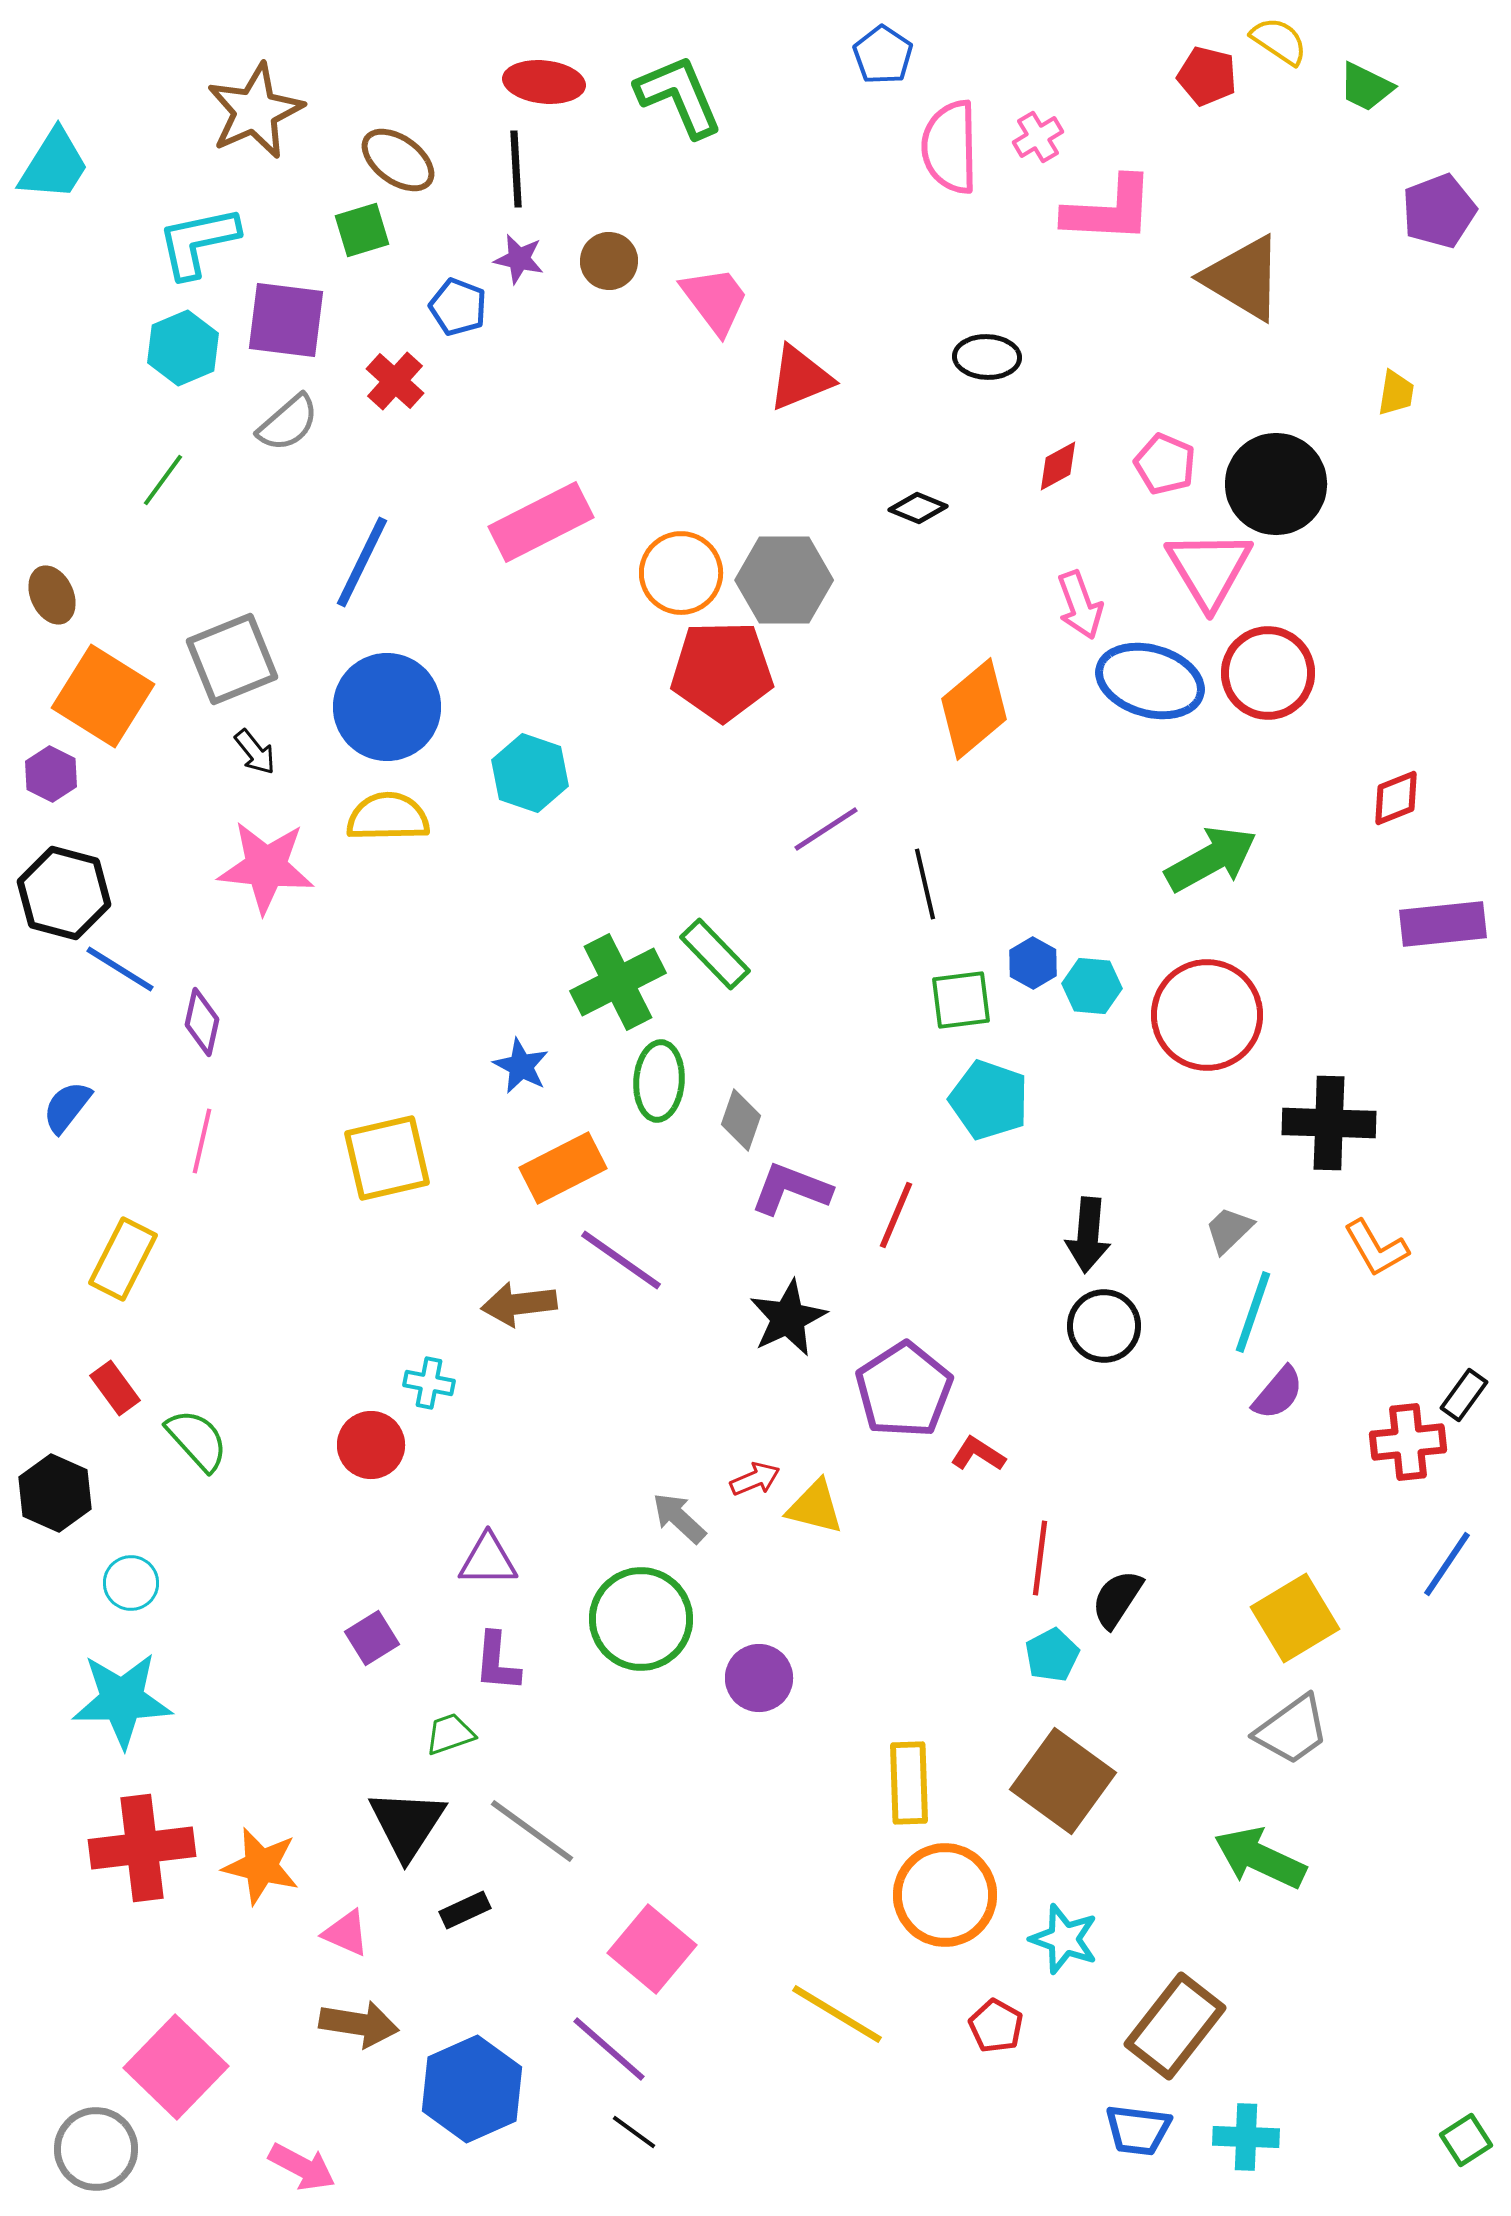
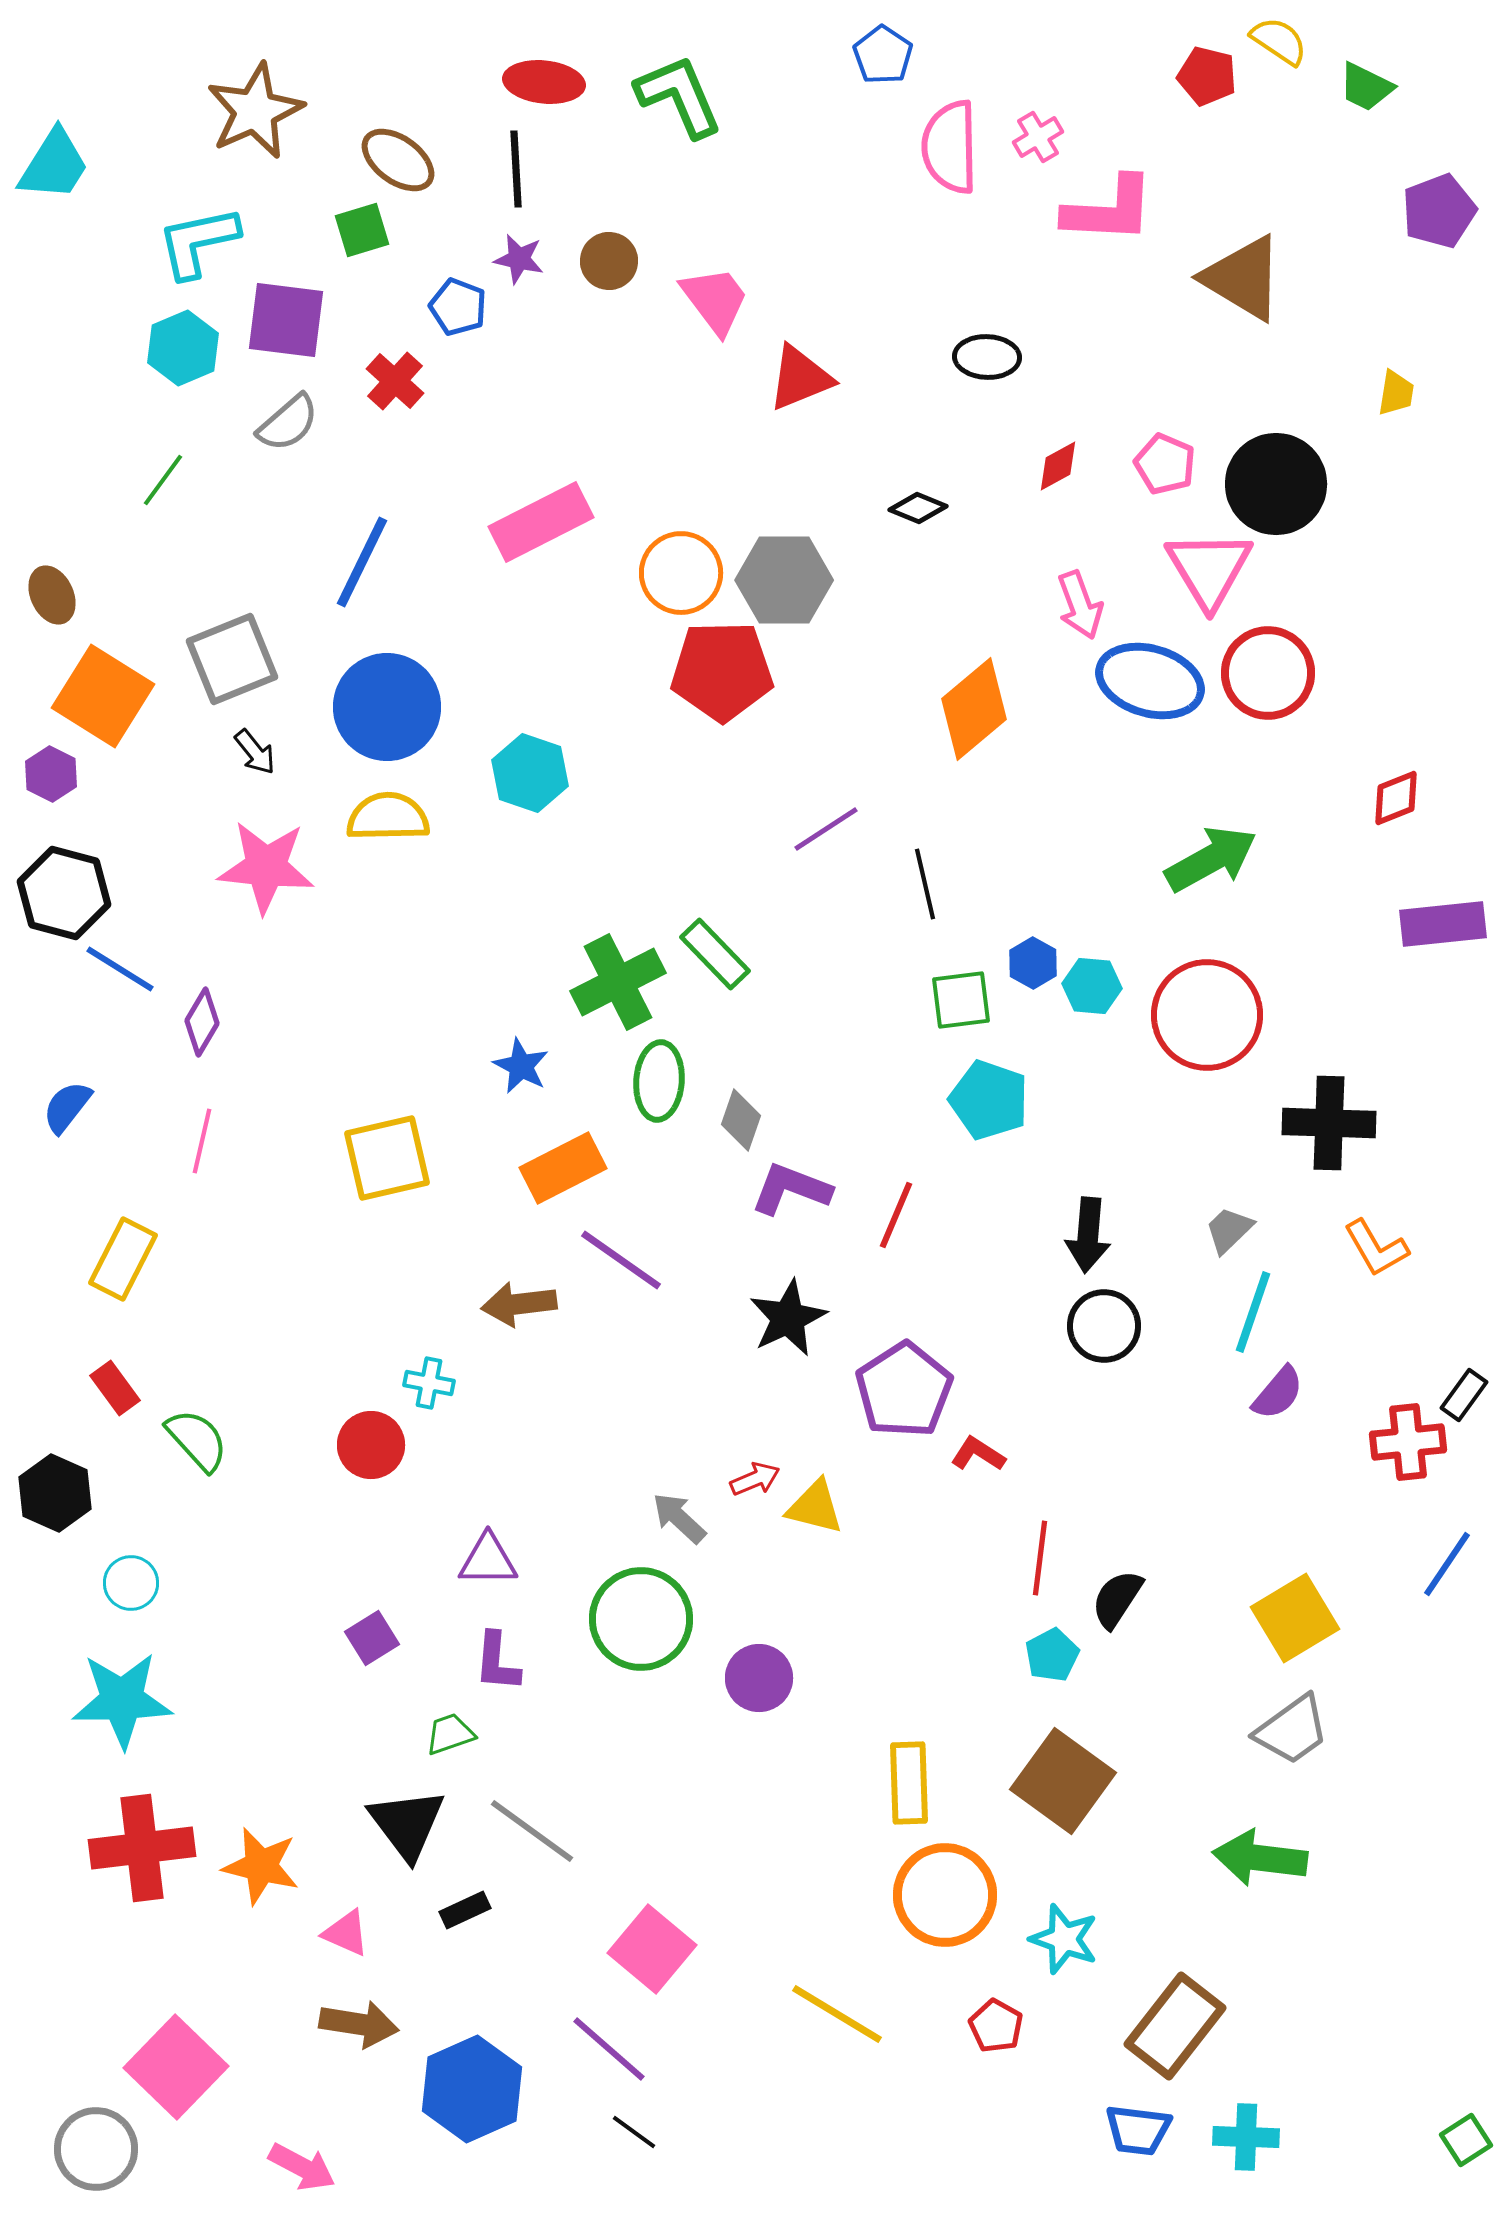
purple diamond at (202, 1022): rotated 18 degrees clockwise
black triangle at (407, 1824): rotated 10 degrees counterclockwise
green arrow at (1260, 1858): rotated 18 degrees counterclockwise
